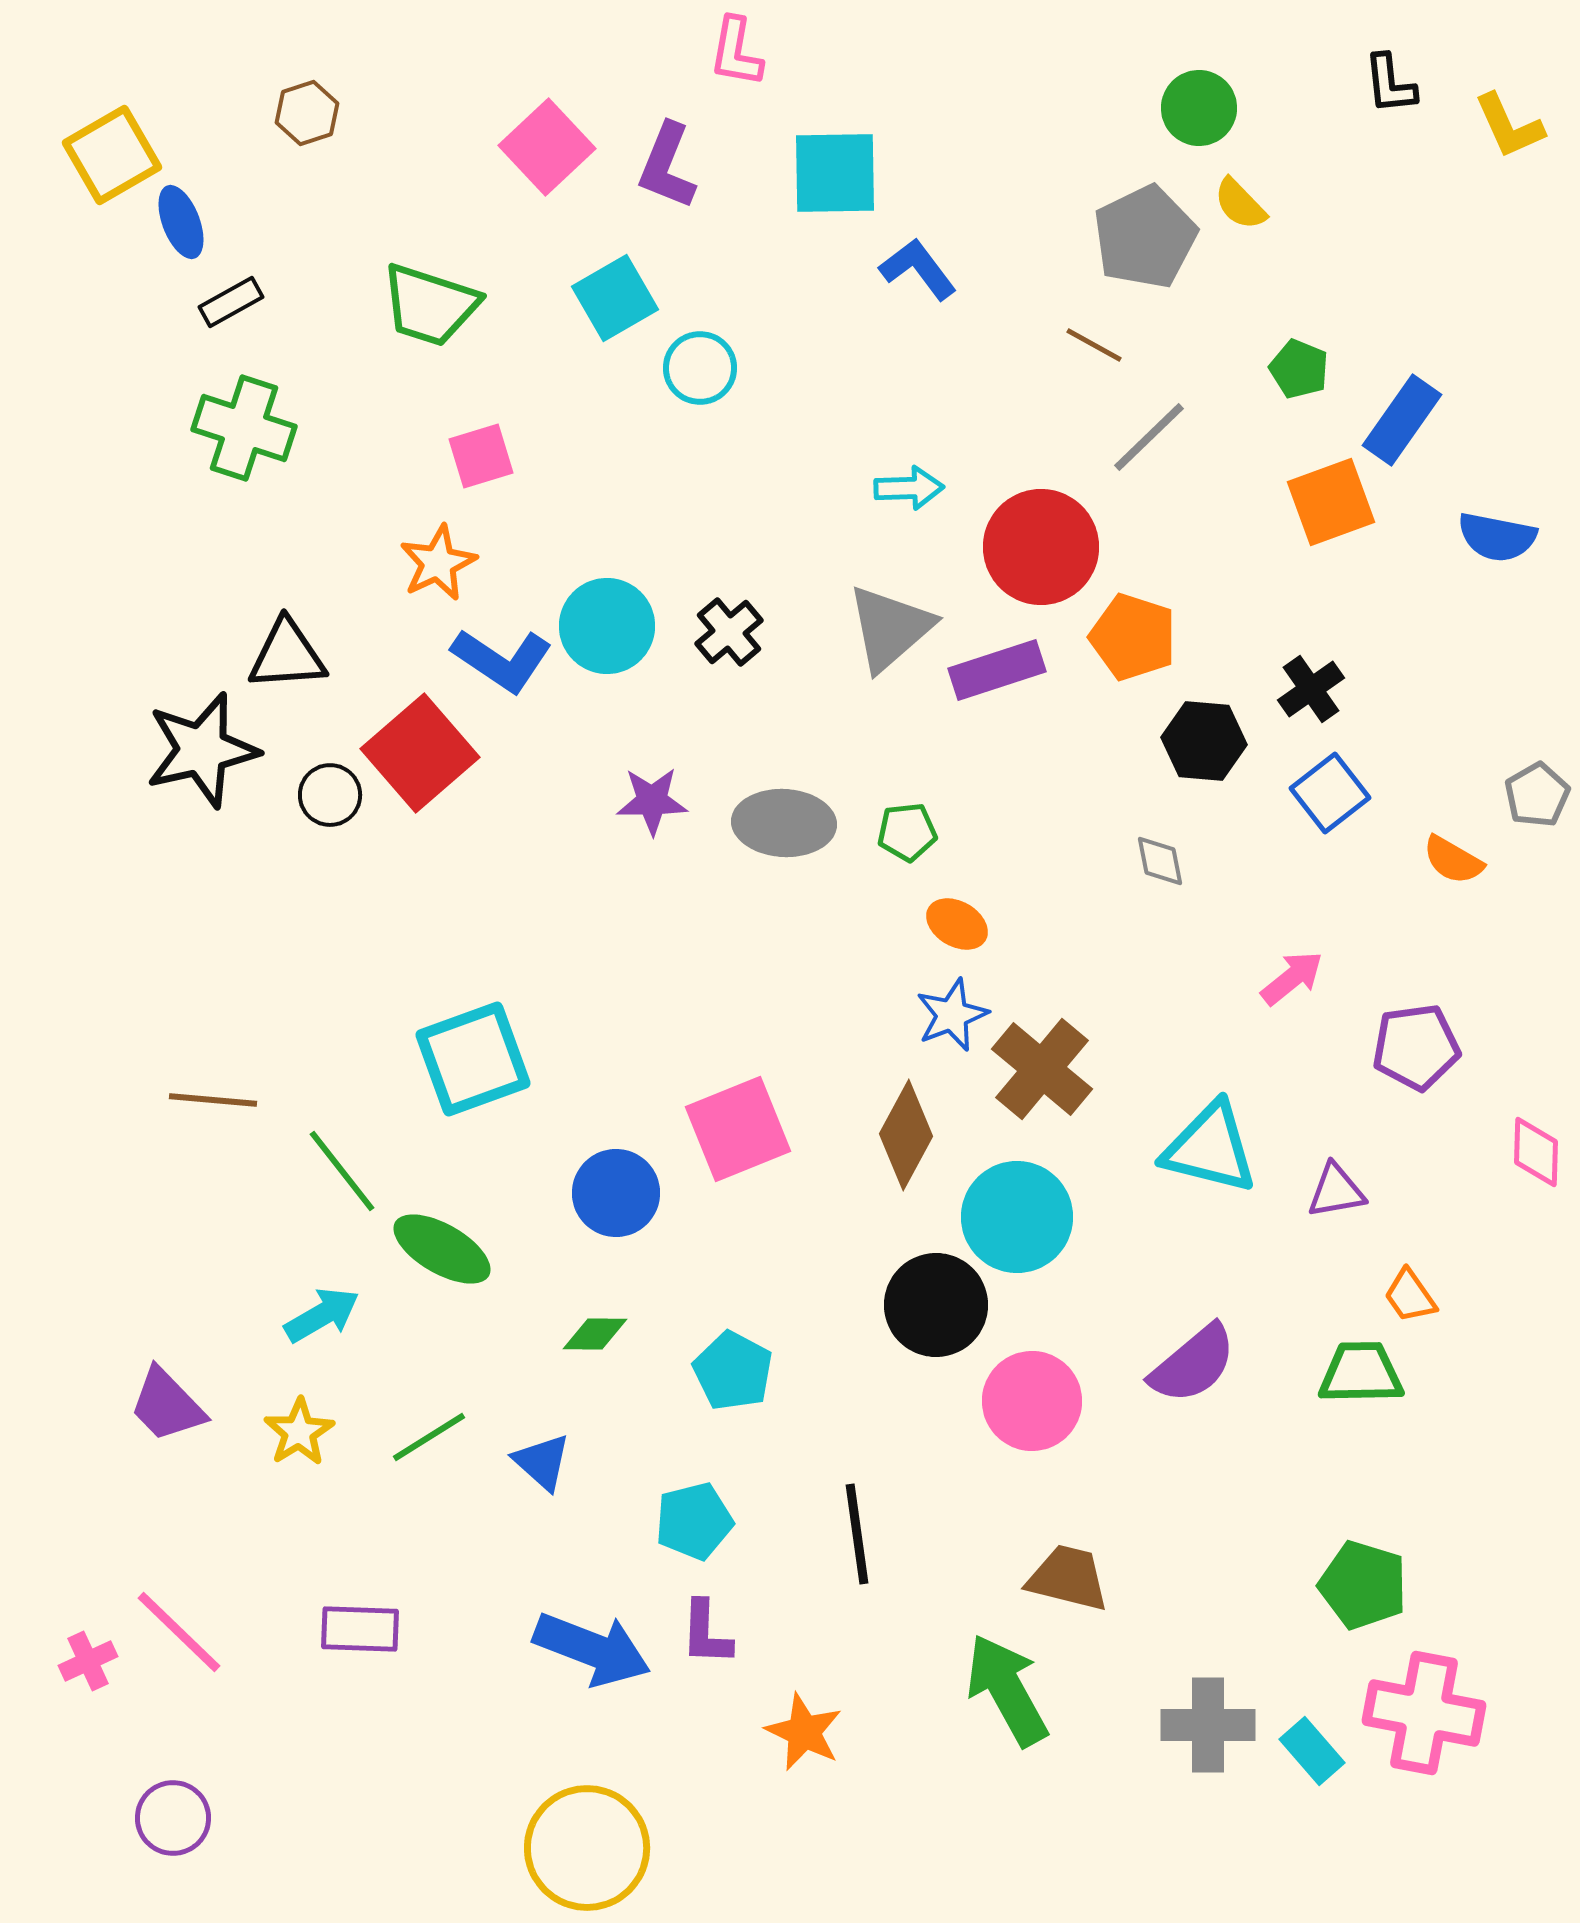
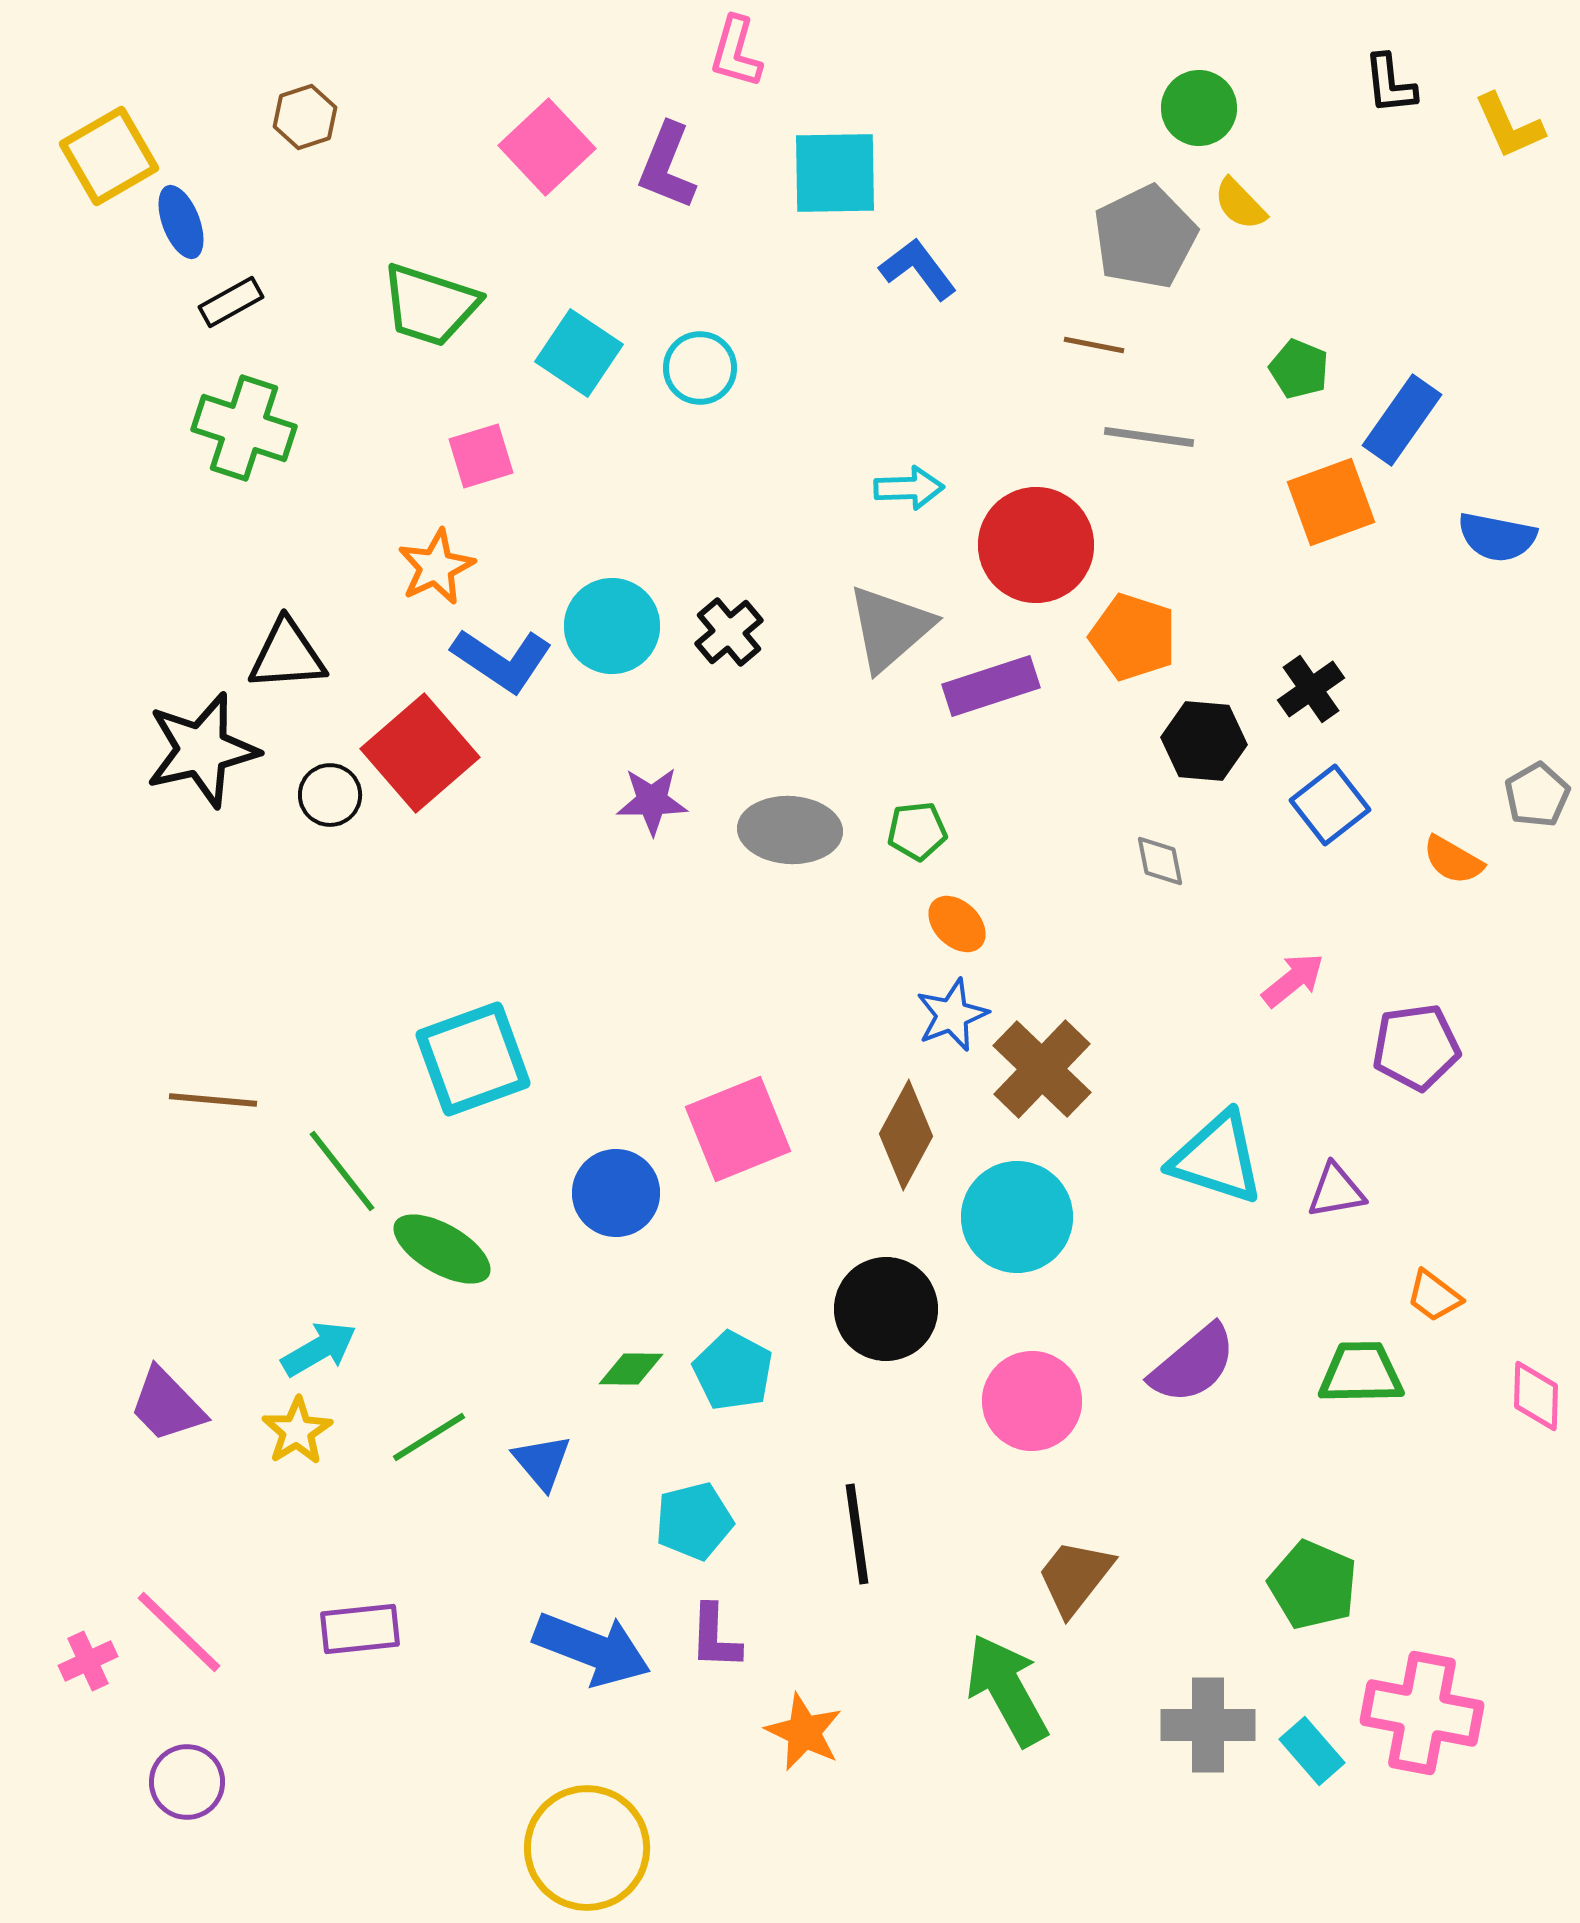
pink L-shape at (736, 52): rotated 6 degrees clockwise
brown hexagon at (307, 113): moved 2 px left, 4 px down
yellow square at (112, 155): moved 3 px left, 1 px down
cyan square at (615, 298): moved 36 px left, 55 px down; rotated 26 degrees counterclockwise
brown line at (1094, 345): rotated 18 degrees counterclockwise
gray line at (1149, 437): rotated 52 degrees clockwise
red circle at (1041, 547): moved 5 px left, 2 px up
orange star at (438, 563): moved 2 px left, 4 px down
cyan circle at (607, 626): moved 5 px right
purple rectangle at (997, 670): moved 6 px left, 16 px down
blue square at (1330, 793): moved 12 px down
gray ellipse at (784, 823): moved 6 px right, 7 px down
green pentagon at (907, 832): moved 10 px right, 1 px up
orange ellipse at (957, 924): rotated 14 degrees clockwise
pink arrow at (1292, 978): moved 1 px right, 2 px down
brown cross at (1042, 1069): rotated 4 degrees clockwise
cyan triangle at (1210, 1148): moved 7 px right, 10 px down; rotated 4 degrees clockwise
pink diamond at (1536, 1152): moved 244 px down
orange trapezoid at (1410, 1296): moved 24 px right; rotated 18 degrees counterclockwise
black circle at (936, 1305): moved 50 px left, 4 px down
cyan arrow at (322, 1315): moved 3 px left, 34 px down
green diamond at (595, 1334): moved 36 px right, 35 px down
yellow star at (299, 1432): moved 2 px left, 1 px up
blue triangle at (542, 1462): rotated 8 degrees clockwise
brown trapezoid at (1068, 1578): moved 7 px right, 1 px up; rotated 66 degrees counterclockwise
green pentagon at (1363, 1585): moved 50 px left; rotated 6 degrees clockwise
purple rectangle at (360, 1629): rotated 8 degrees counterclockwise
purple L-shape at (706, 1633): moved 9 px right, 4 px down
pink cross at (1424, 1713): moved 2 px left
purple circle at (173, 1818): moved 14 px right, 36 px up
